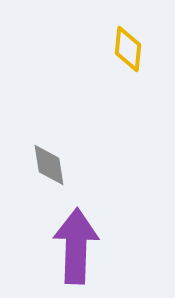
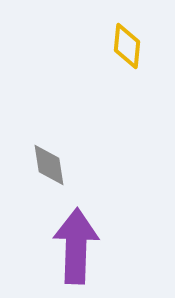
yellow diamond: moved 1 px left, 3 px up
